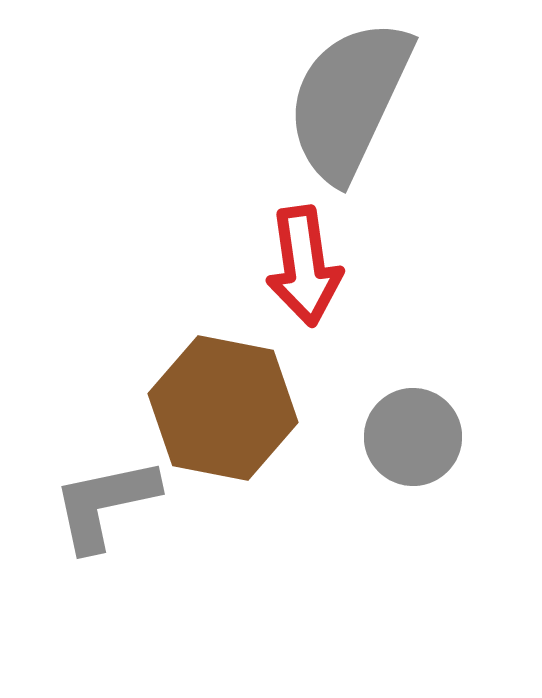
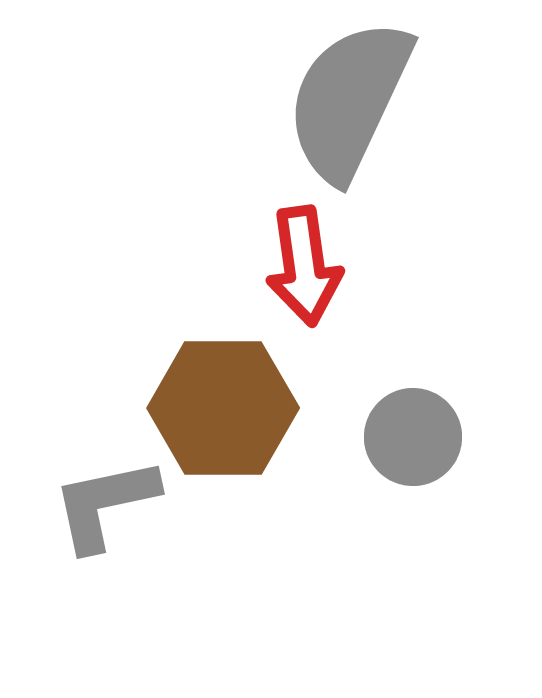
brown hexagon: rotated 11 degrees counterclockwise
